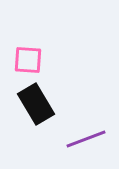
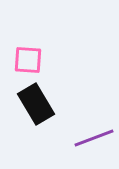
purple line: moved 8 px right, 1 px up
